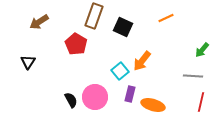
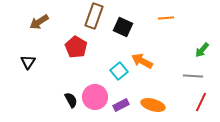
orange line: rotated 21 degrees clockwise
red pentagon: moved 3 px down
orange arrow: rotated 80 degrees clockwise
cyan square: moved 1 px left
purple rectangle: moved 9 px left, 11 px down; rotated 49 degrees clockwise
red line: rotated 12 degrees clockwise
